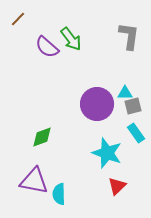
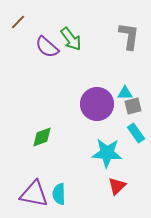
brown line: moved 3 px down
cyan star: rotated 16 degrees counterclockwise
purple triangle: moved 13 px down
